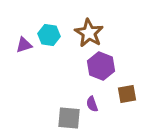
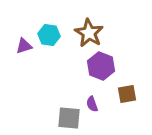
purple triangle: moved 1 px down
